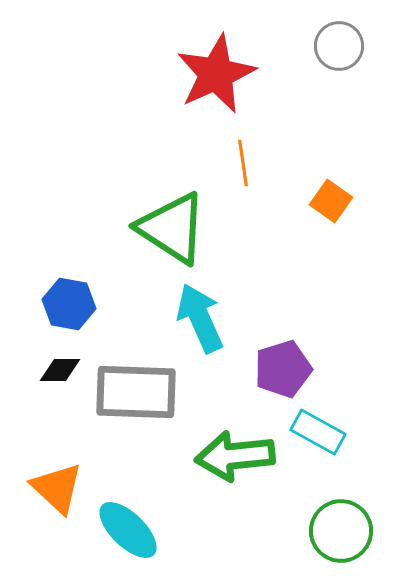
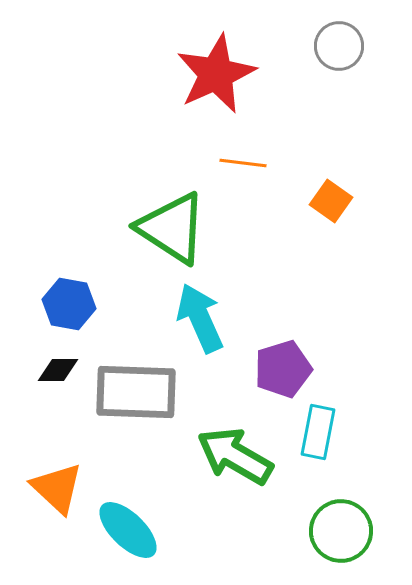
orange line: rotated 75 degrees counterclockwise
black diamond: moved 2 px left
cyan rectangle: rotated 72 degrees clockwise
green arrow: rotated 36 degrees clockwise
